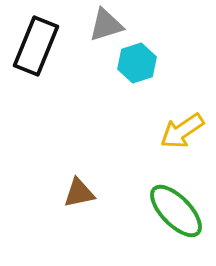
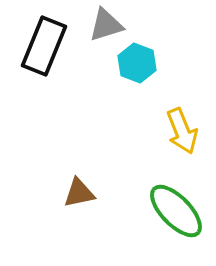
black rectangle: moved 8 px right
cyan hexagon: rotated 21 degrees counterclockwise
yellow arrow: rotated 78 degrees counterclockwise
